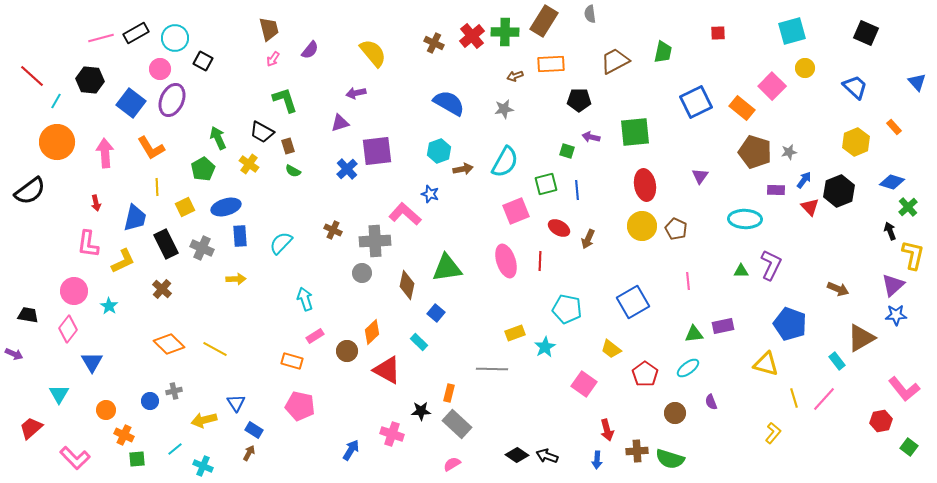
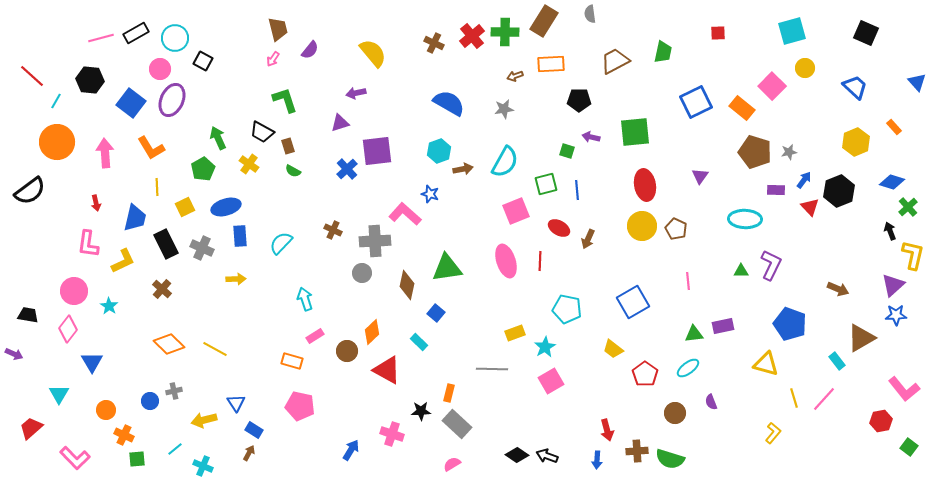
brown trapezoid at (269, 29): moved 9 px right
yellow trapezoid at (611, 349): moved 2 px right
pink square at (584, 384): moved 33 px left, 3 px up; rotated 25 degrees clockwise
